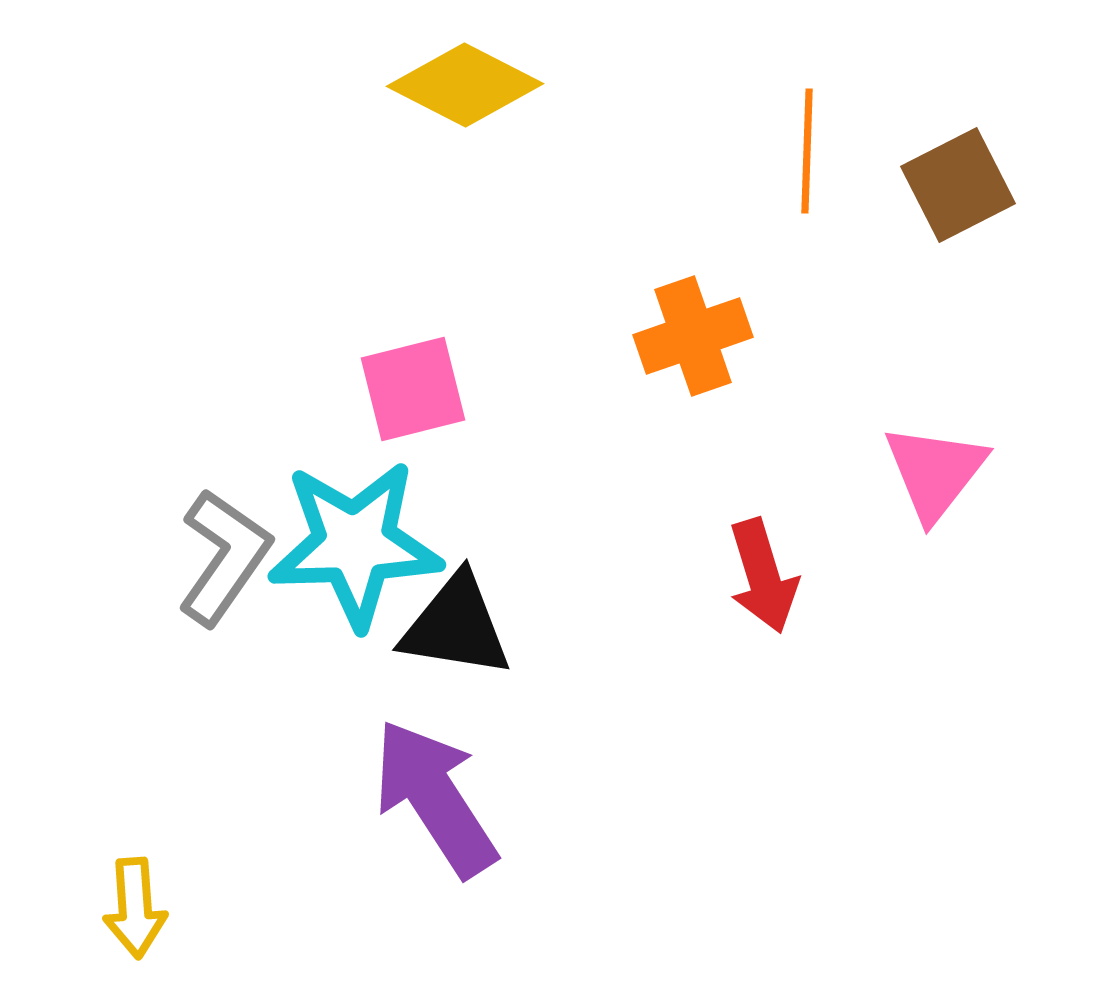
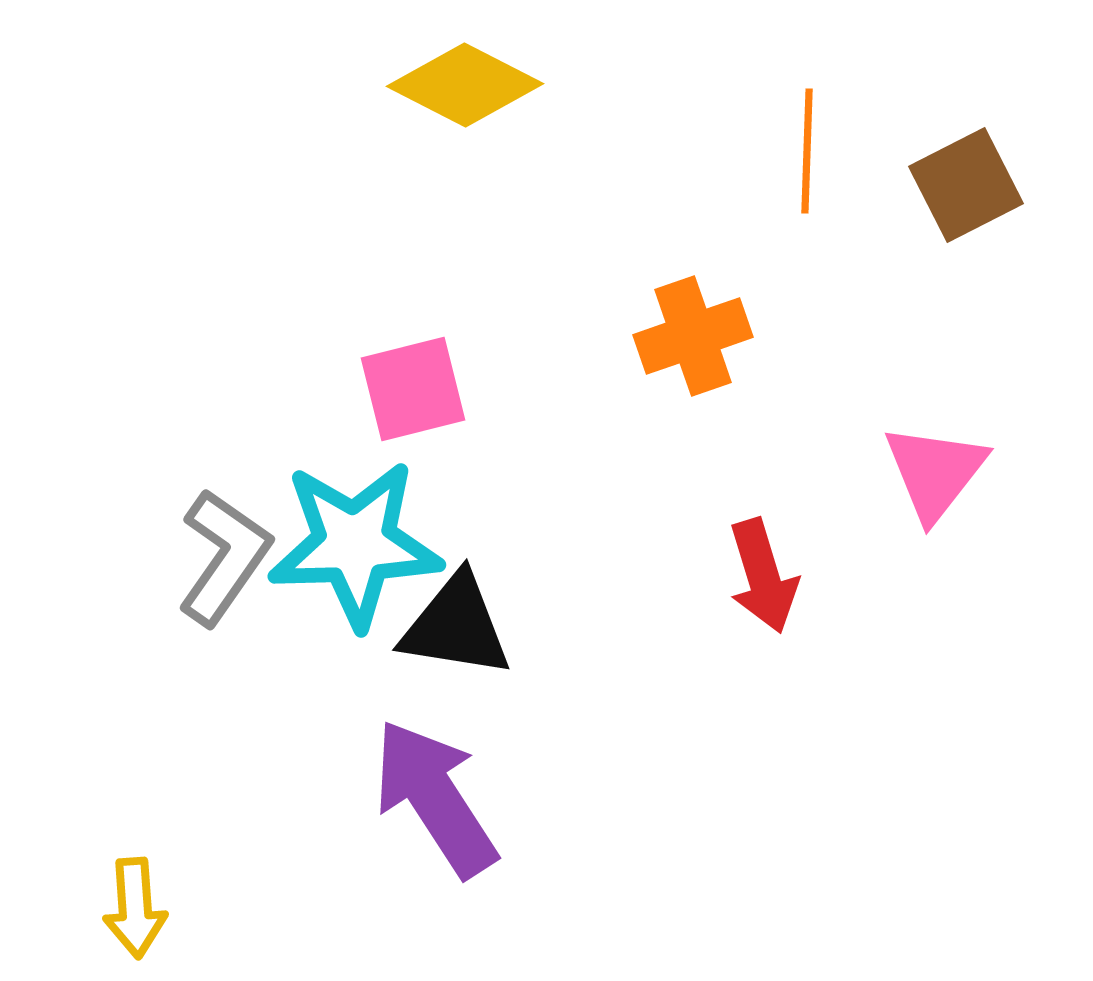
brown square: moved 8 px right
